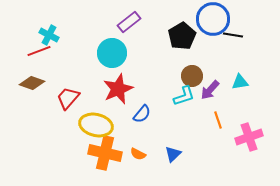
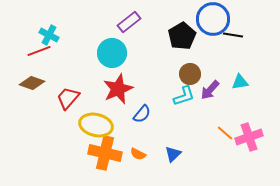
brown circle: moved 2 px left, 2 px up
orange line: moved 7 px right, 13 px down; rotated 30 degrees counterclockwise
